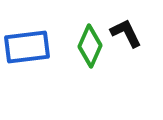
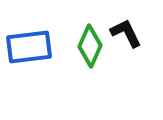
blue rectangle: moved 2 px right
